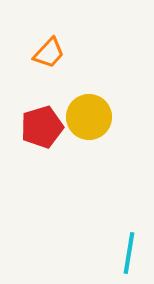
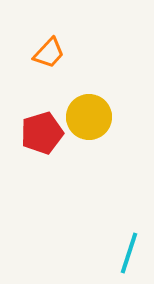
red pentagon: moved 6 px down
cyan line: rotated 9 degrees clockwise
